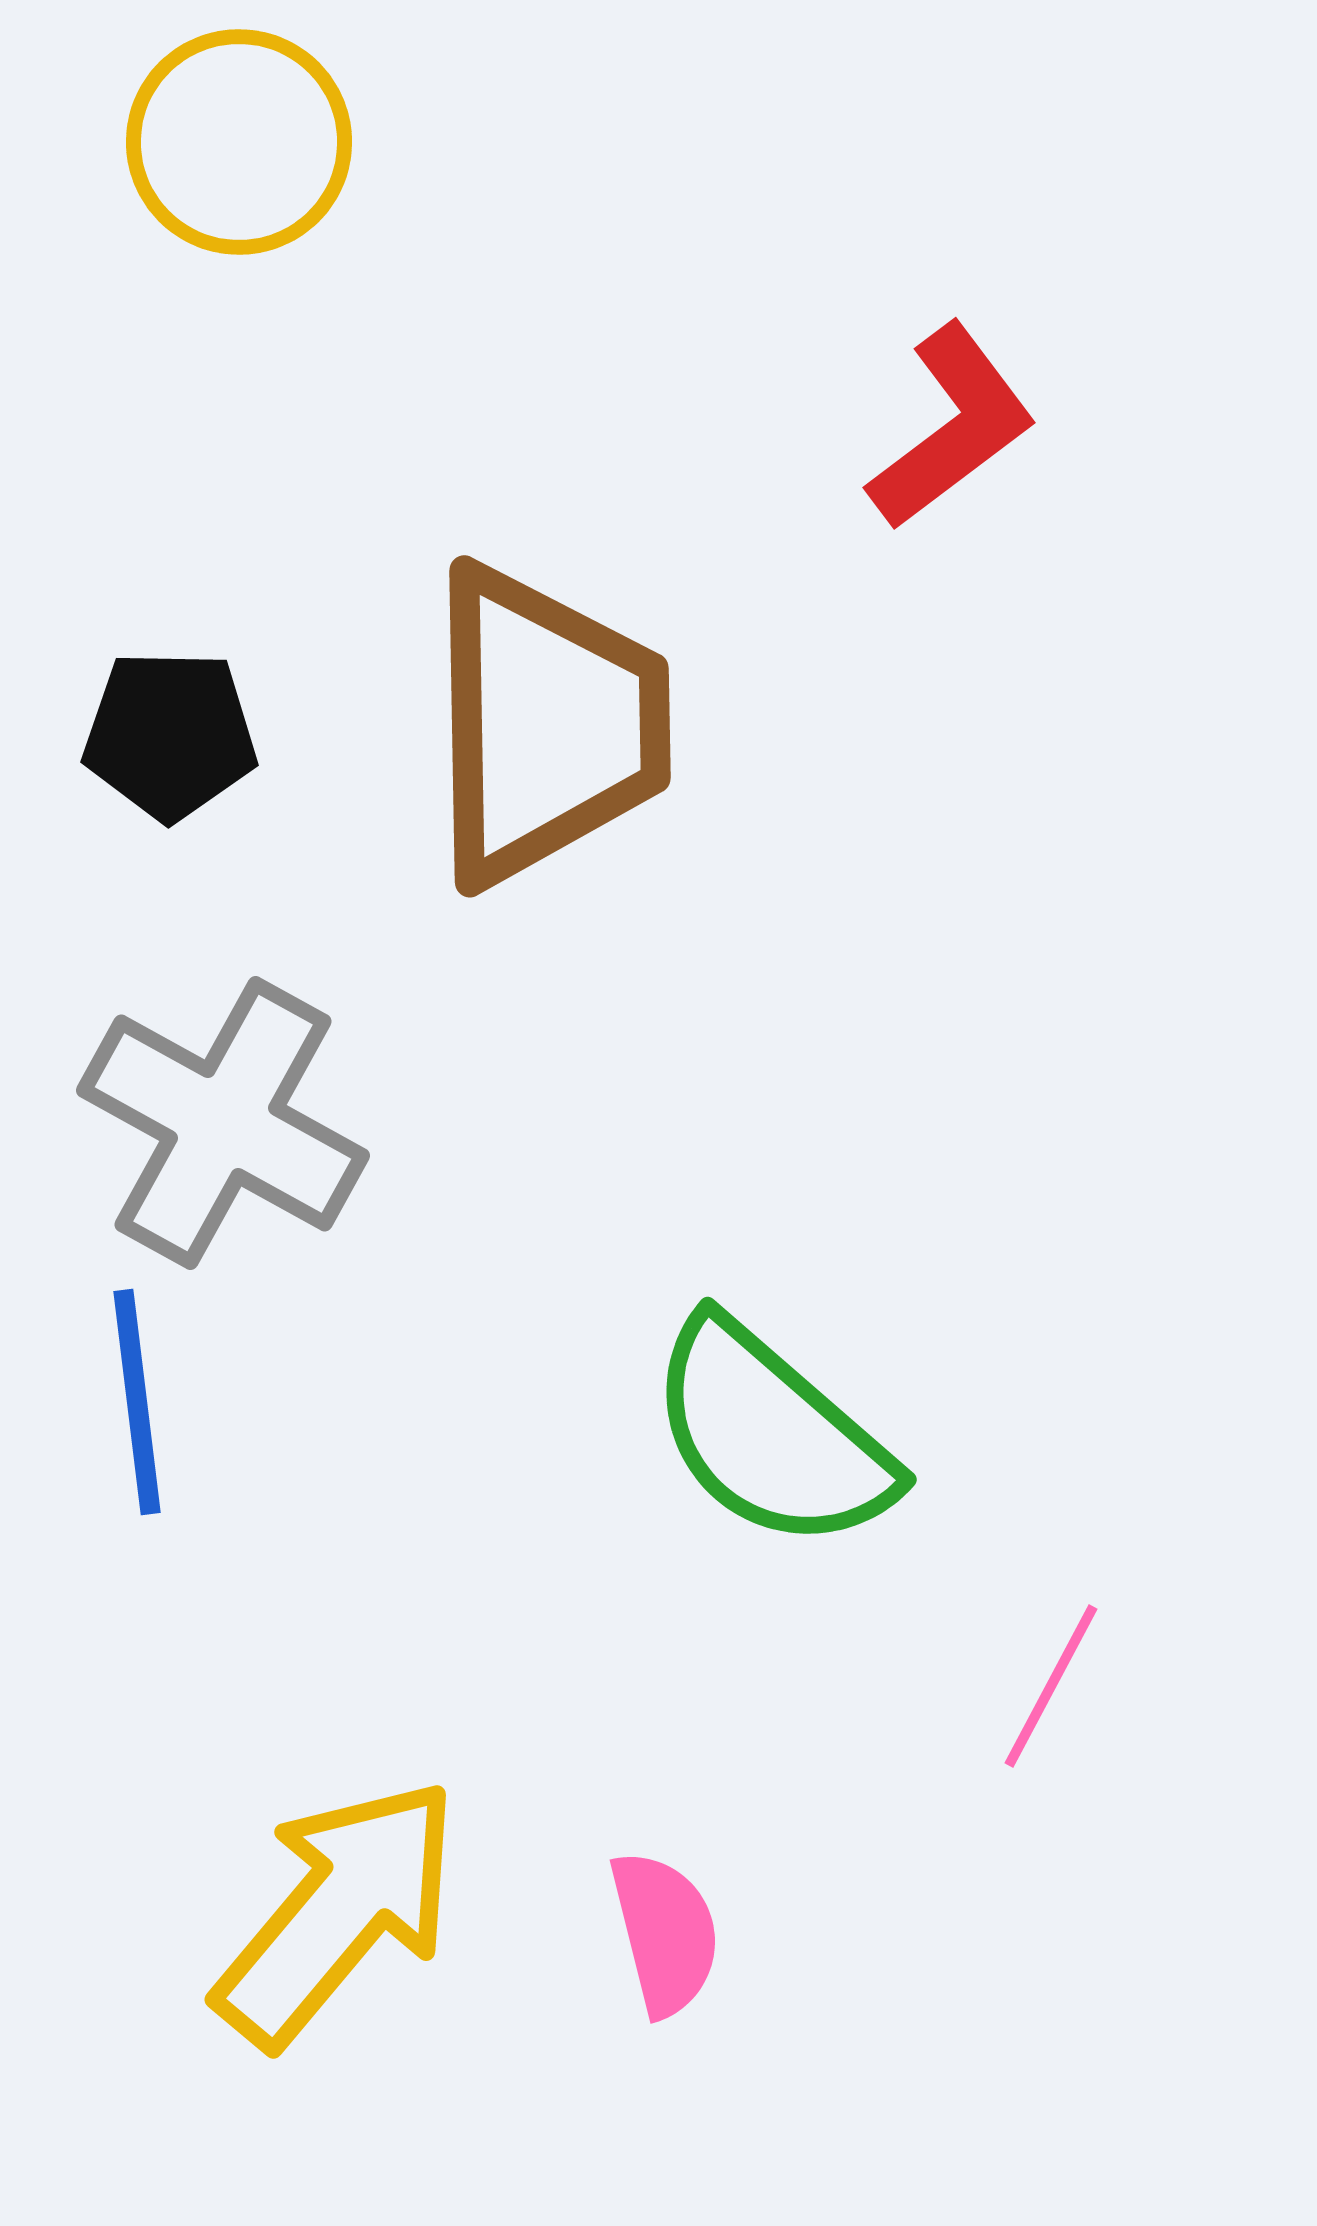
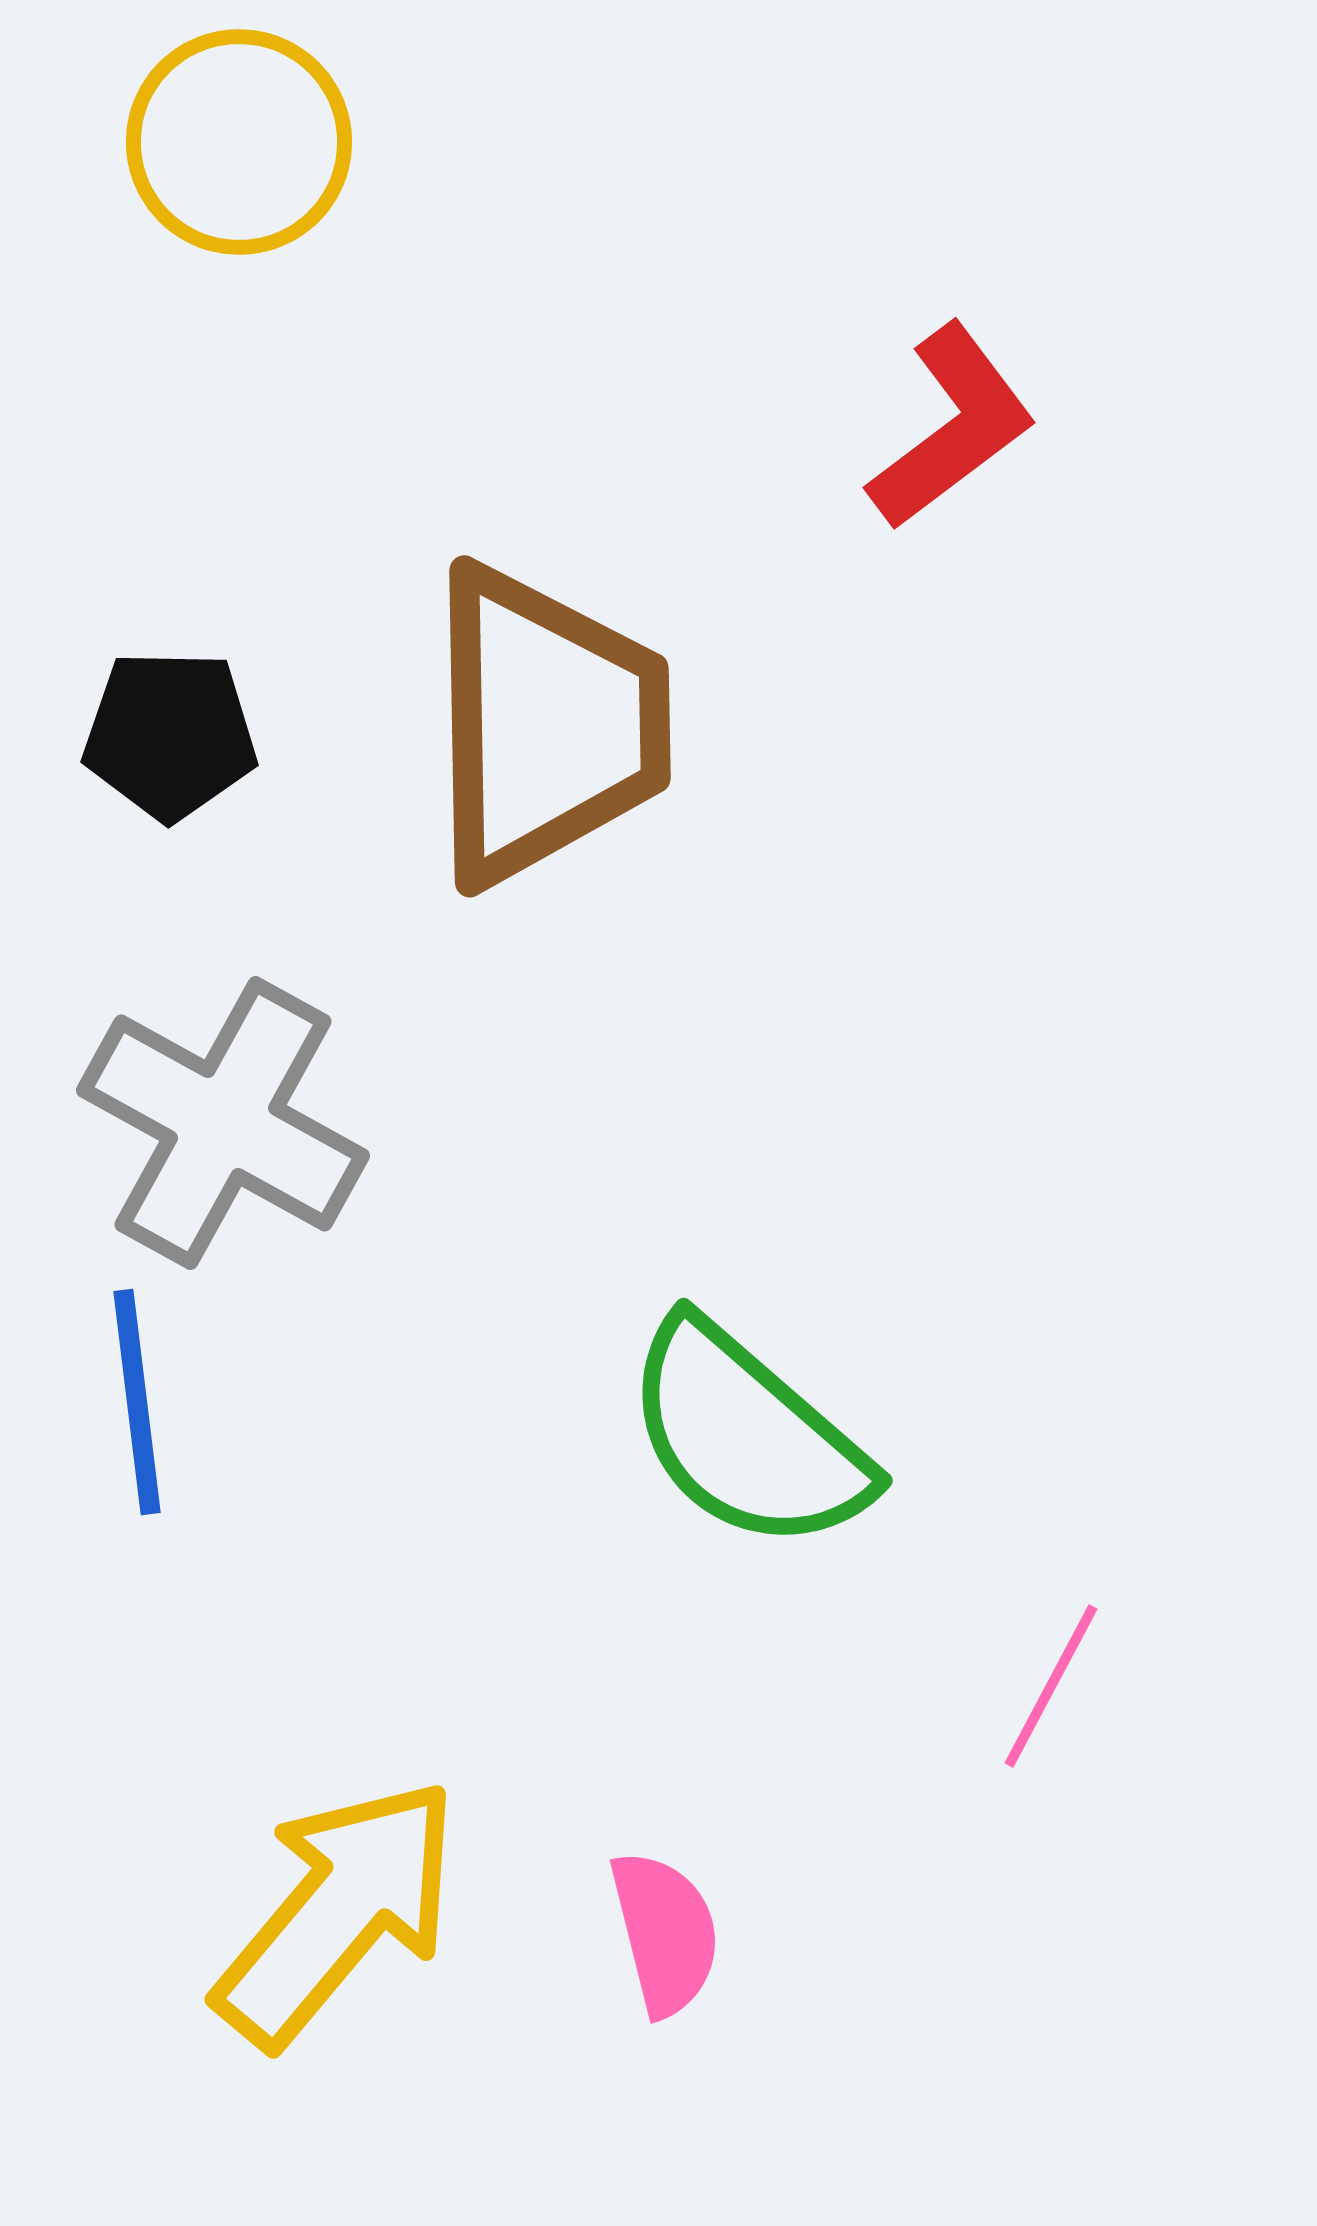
green semicircle: moved 24 px left, 1 px down
